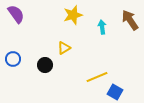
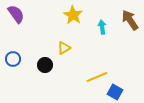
yellow star: rotated 24 degrees counterclockwise
